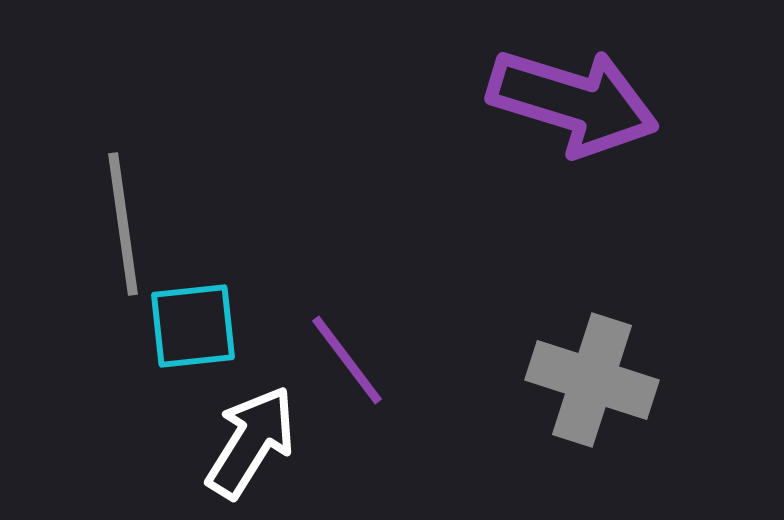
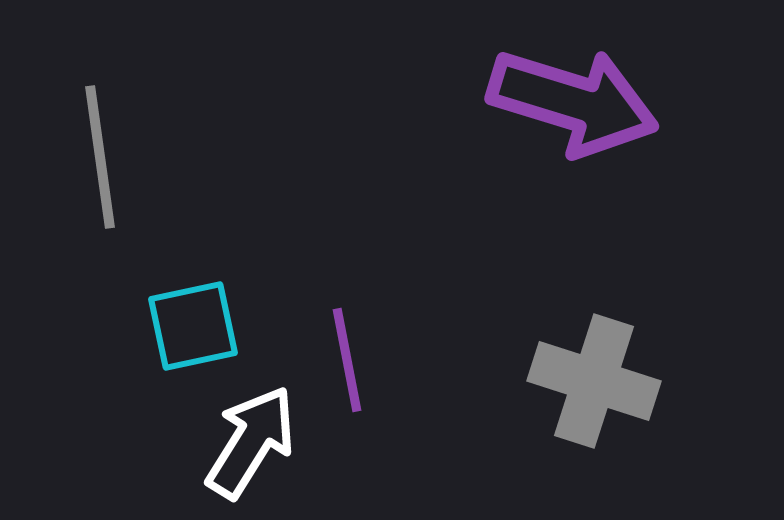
gray line: moved 23 px left, 67 px up
cyan square: rotated 6 degrees counterclockwise
purple line: rotated 26 degrees clockwise
gray cross: moved 2 px right, 1 px down
